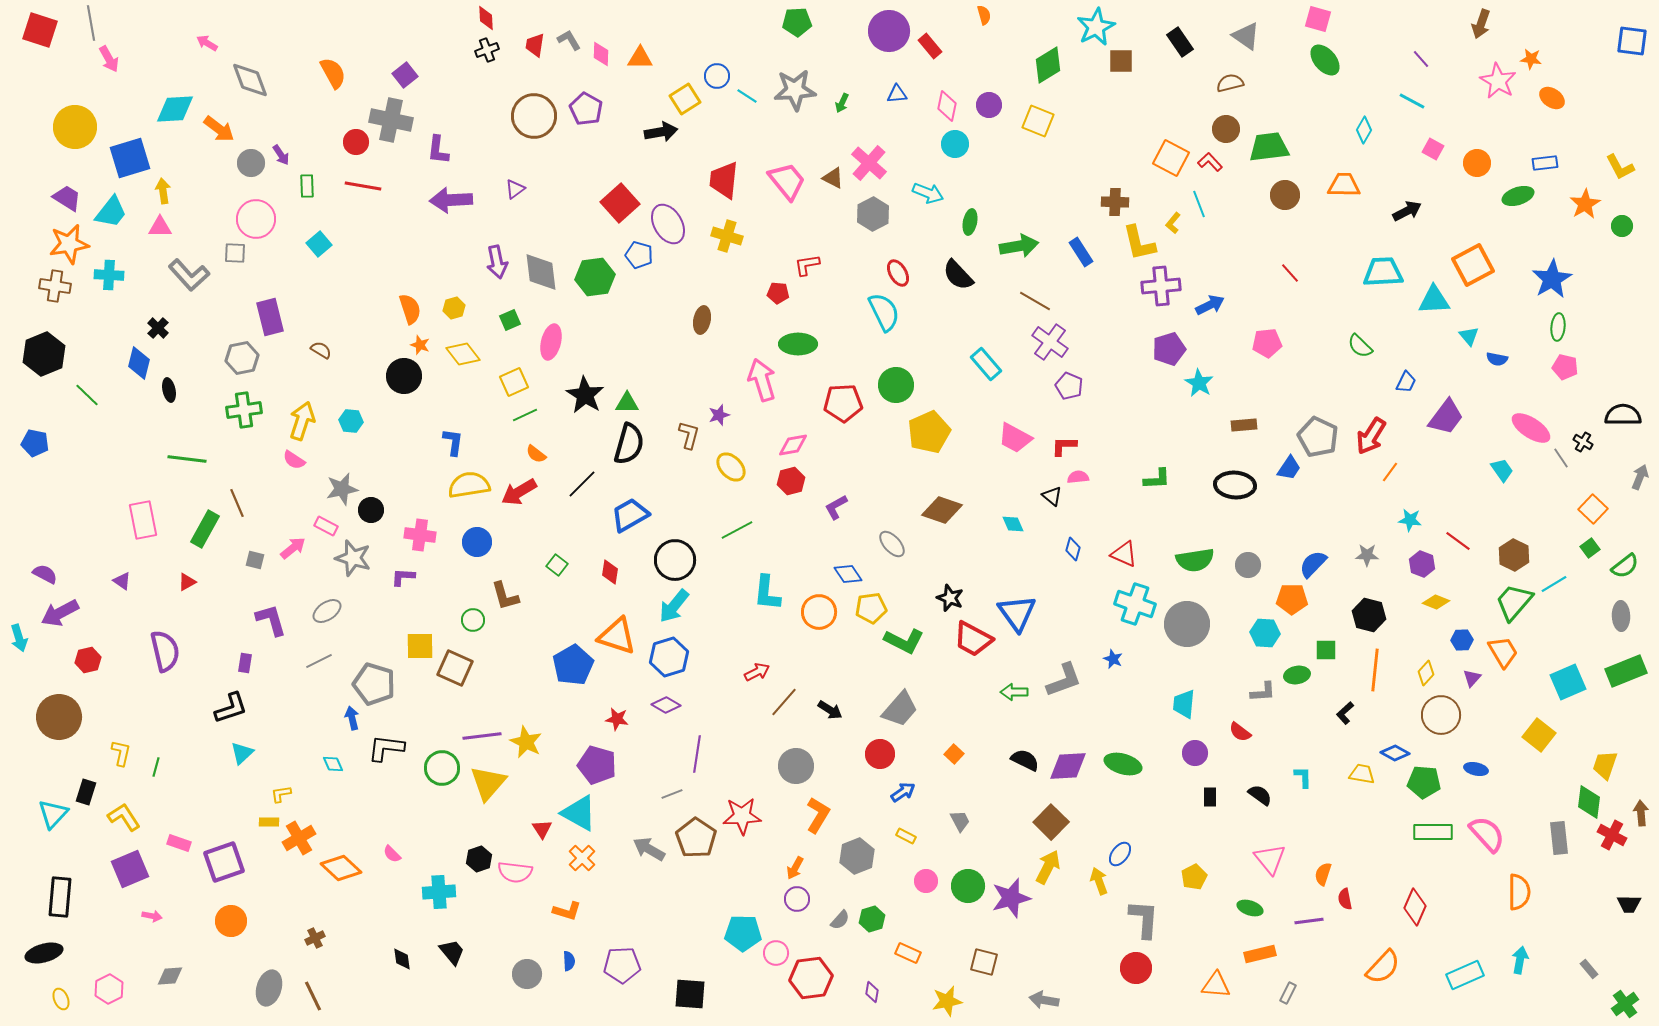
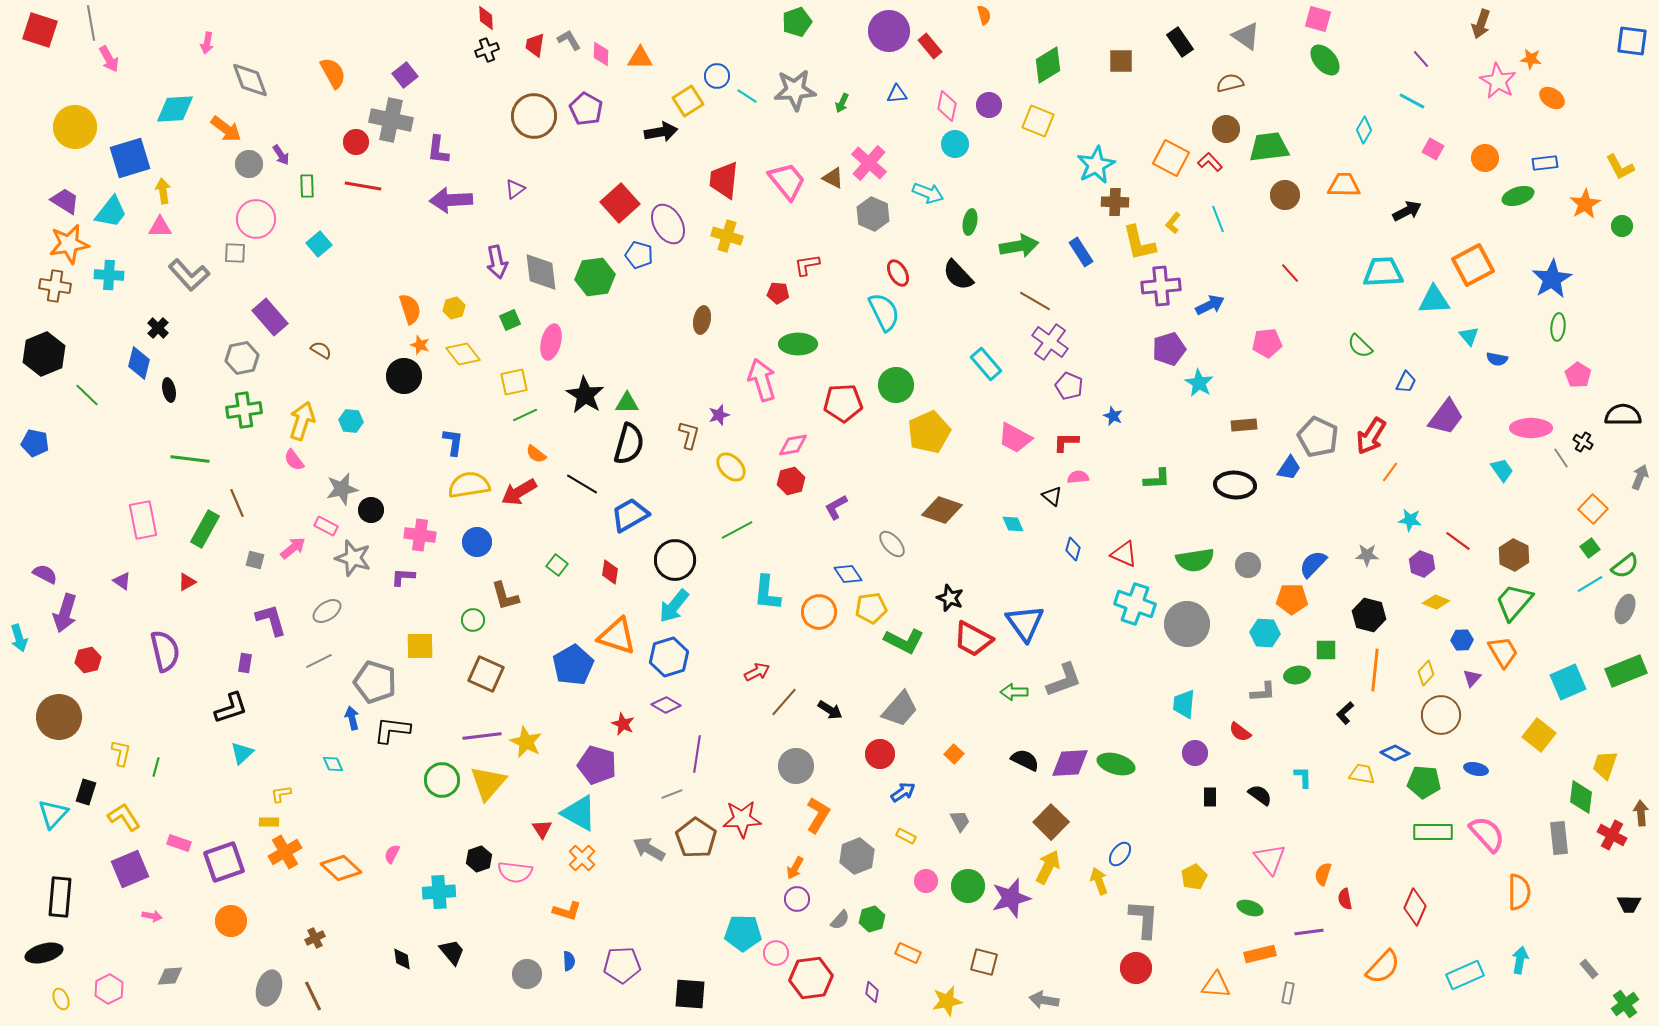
green pentagon at (797, 22): rotated 16 degrees counterclockwise
cyan star at (1096, 27): moved 138 px down
pink arrow at (207, 43): rotated 110 degrees counterclockwise
yellow square at (685, 99): moved 3 px right, 2 px down
orange arrow at (219, 129): moved 7 px right
gray circle at (251, 163): moved 2 px left, 1 px down
orange circle at (1477, 163): moved 8 px right, 5 px up
purple trapezoid at (67, 198): moved 2 px left, 3 px down
cyan line at (1199, 204): moved 19 px right, 15 px down
gray hexagon at (873, 214): rotated 8 degrees counterclockwise
purple rectangle at (270, 317): rotated 27 degrees counterclockwise
pink pentagon at (1565, 367): moved 13 px right, 8 px down; rotated 20 degrees clockwise
yellow square at (514, 382): rotated 12 degrees clockwise
pink ellipse at (1531, 428): rotated 33 degrees counterclockwise
red L-shape at (1064, 446): moved 2 px right, 4 px up
green line at (187, 459): moved 3 px right
pink semicircle at (294, 460): rotated 20 degrees clockwise
black line at (582, 484): rotated 76 degrees clockwise
cyan line at (1554, 584): moved 36 px right
purple arrow at (60, 613): moved 5 px right; rotated 45 degrees counterclockwise
blue triangle at (1017, 613): moved 8 px right, 10 px down
gray ellipse at (1621, 616): moved 4 px right, 7 px up; rotated 24 degrees clockwise
blue star at (1113, 659): moved 243 px up
brown square at (455, 668): moved 31 px right, 6 px down
gray pentagon at (374, 684): moved 1 px right, 2 px up
red star at (617, 719): moved 6 px right, 5 px down; rotated 15 degrees clockwise
black L-shape at (386, 748): moved 6 px right, 18 px up
green ellipse at (1123, 764): moved 7 px left
purple diamond at (1068, 766): moved 2 px right, 3 px up
green circle at (442, 768): moved 12 px down
green diamond at (1589, 802): moved 8 px left, 5 px up
red star at (742, 816): moved 3 px down
orange cross at (299, 838): moved 14 px left, 14 px down
pink semicircle at (392, 854): rotated 72 degrees clockwise
purple line at (1309, 921): moved 11 px down
gray rectangle at (1288, 993): rotated 15 degrees counterclockwise
